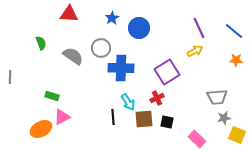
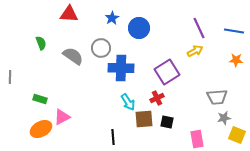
blue line: rotated 30 degrees counterclockwise
green rectangle: moved 12 px left, 3 px down
black line: moved 20 px down
pink rectangle: rotated 36 degrees clockwise
